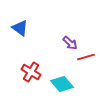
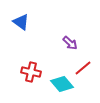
blue triangle: moved 1 px right, 6 px up
red line: moved 3 px left, 11 px down; rotated 24 degrees counterclockwise
red cross: rotated 18 degrees counterclockwise
